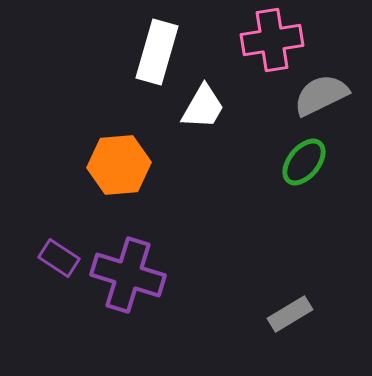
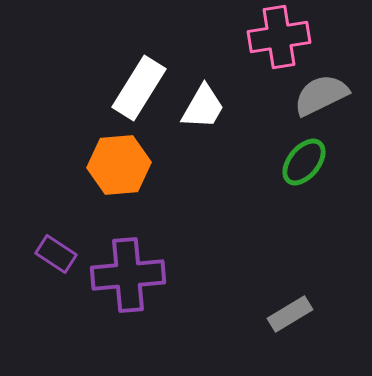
pink cross: moved 7 px right, 3 px up
white rectangle: moved 18 px left, 36 px down; rotated 16 degrees clockwise
purple rectangle: moved 3 px left, 4 px up
purple cross: rotated 22 degrees counterclockwise
